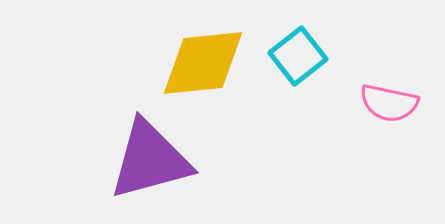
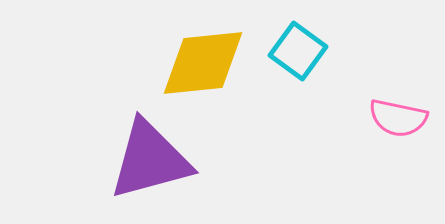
cyan square: moved 5 px up; rotated 16 degrees counterclockwise
pink semicircle: moved 9 px right, 15 px down
